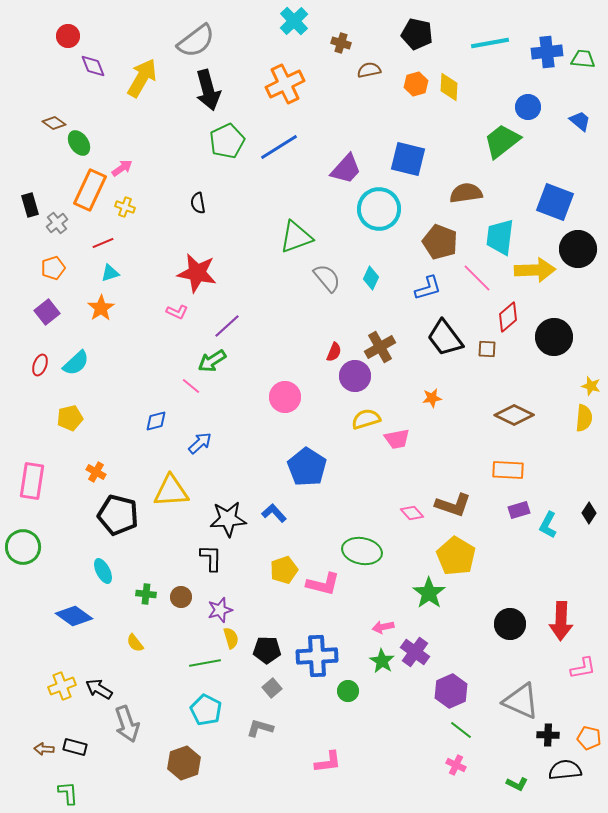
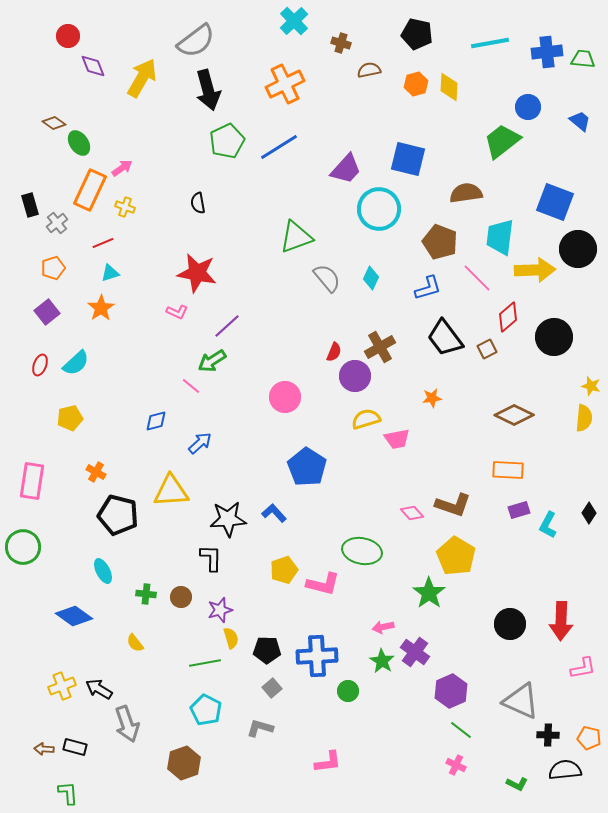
brown square at (487, 349): rotated 30 degrees counterclockwise
